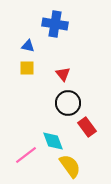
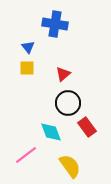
blue triangle: moved 1 px down; rotated 40 degrees clockwise
red triangle: rotated 28 degrees clockwise
cyan diamond: moved 2 px left, 9 px up
